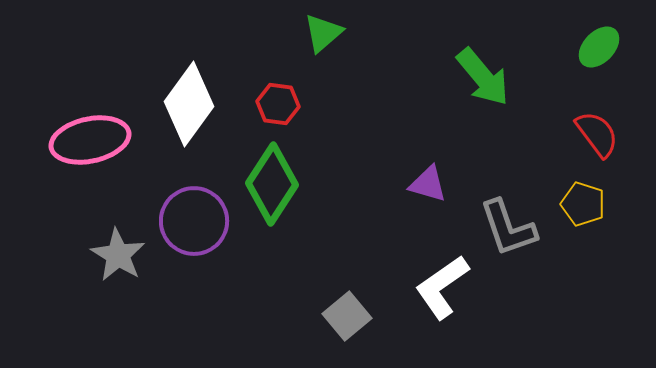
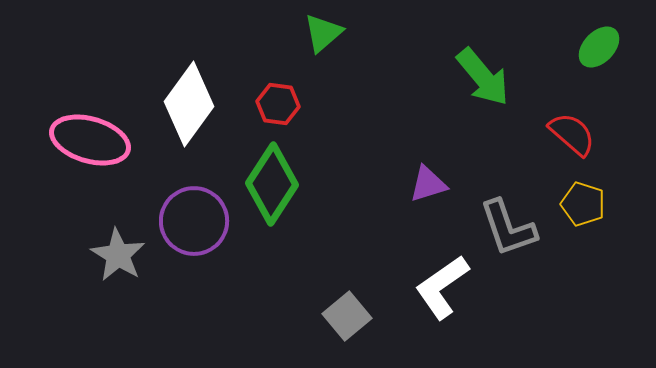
red semicircle: moved 25 px left; rotated 12 degrees counterclockwise
pink ellipse: rotated 28 degrees clockwise
purple triangle: rotated 33 degrees counterclockwise
